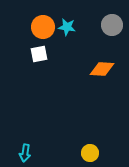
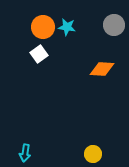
gray circle: moved 2 px right
white square: rotated 24 degrees counterclockwise
yellow circle: moved 3 px right, 1 px down
